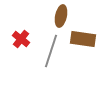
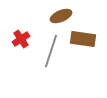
brown ellipse: rotated 55 degrees clockwise
red cross: rotated 18 degrees clockwise
